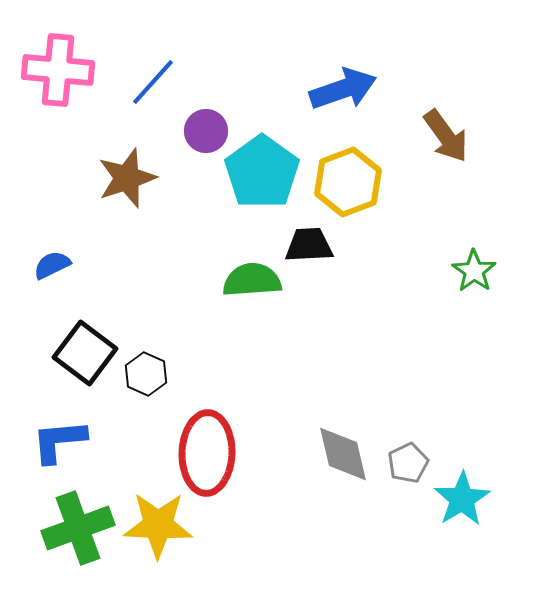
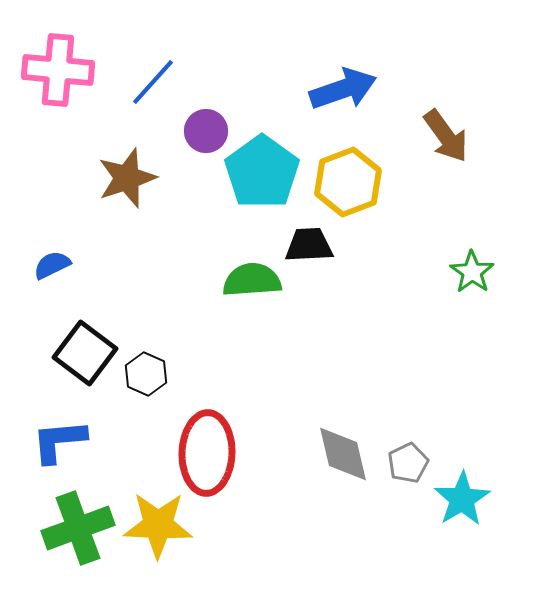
green star: moved 2 px left, 1 px down
